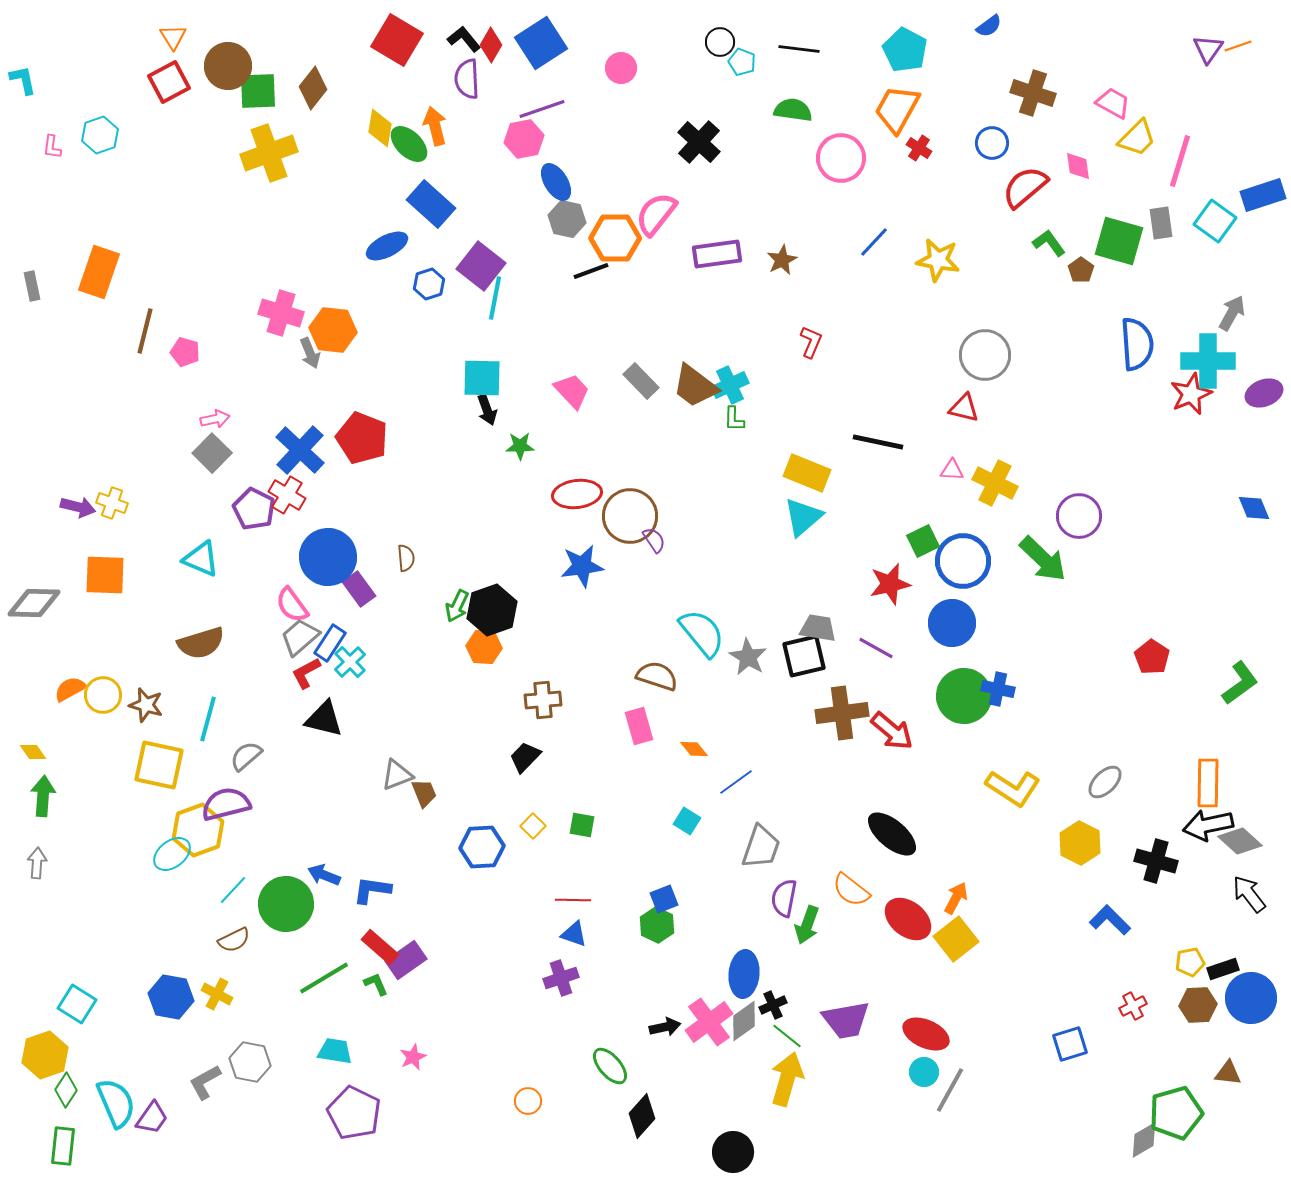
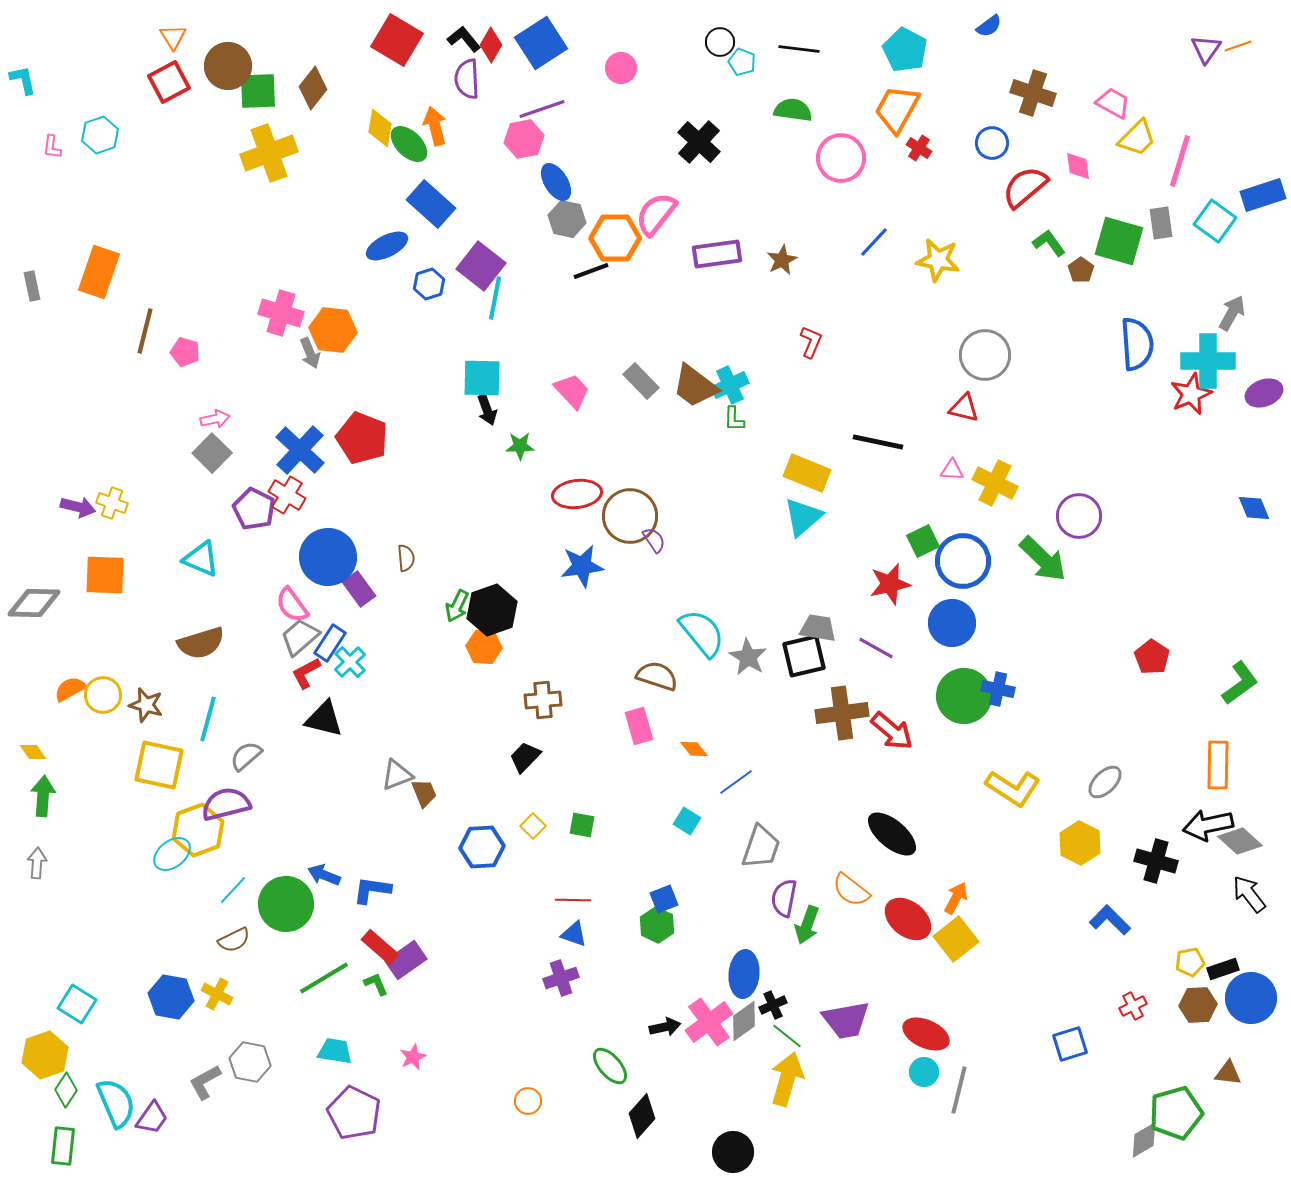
purple triangle at (1208, 49): moved 2 px left
orange rectangle at (1208, 783): moved 10 px right, 18 px up
gray line at (950, 1090): moved 9 px right; rotated 15 degrees counterclockwise
